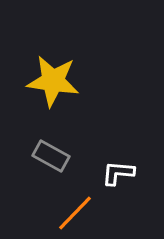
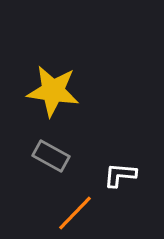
yellow star: moved 10 px down
white L-shape: moved 2 px right, 2 px down
